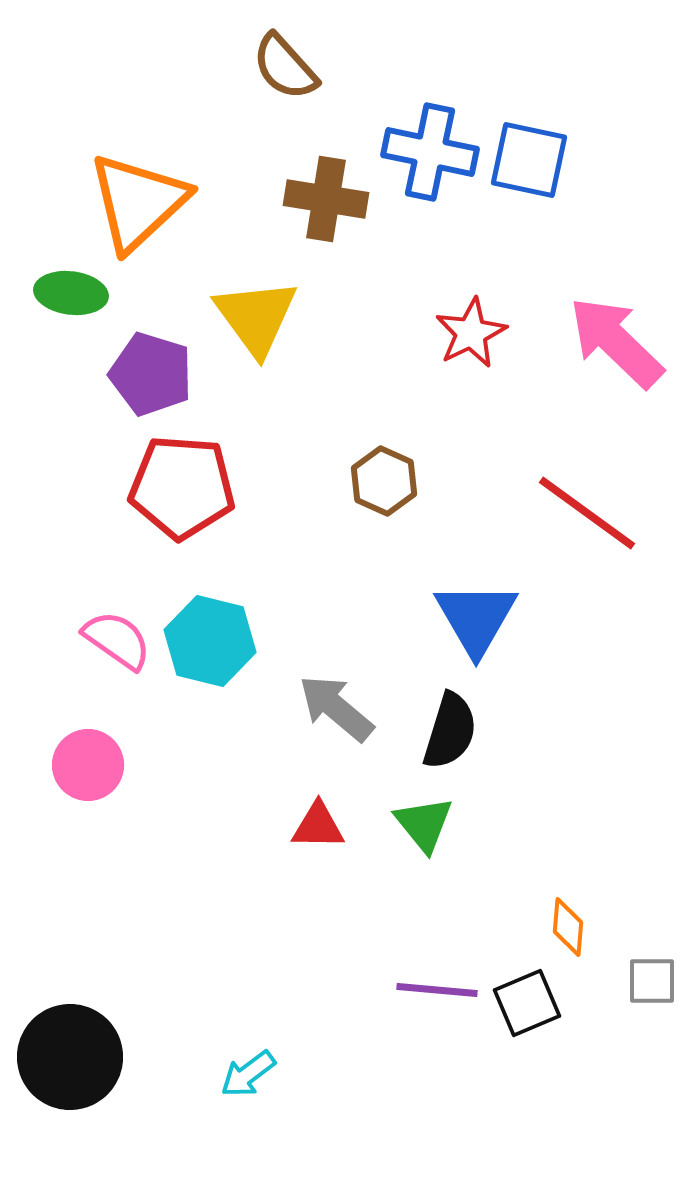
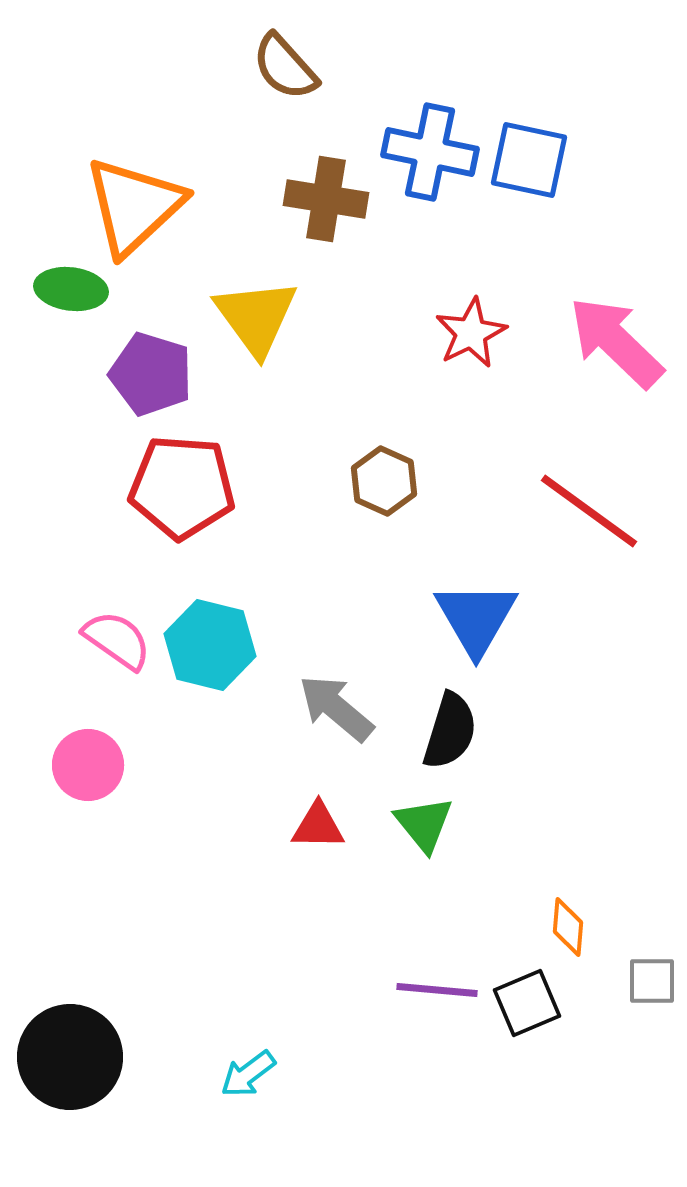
orange triangle: moved 4 px left, 4 px down
green ellipse: moved 4 px up
red line: moved 2 px right, 2 px up
cyan hexagon: moved 4 px down
